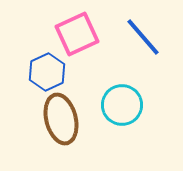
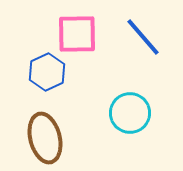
pink square: rotated 24 degrees clockwise
cyan circle: moved 8 px right, 8 px down
brown ellipse: moved 16 px left, 19 px down
